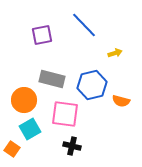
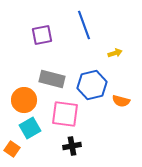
blue line: rotated 24 degrees clockwise
cyan square: moved 1 px up
black cross: rotated 24 degrees counterclockwise
